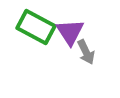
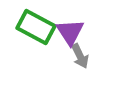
gray arrow: moved 6 px left, 4 px down
